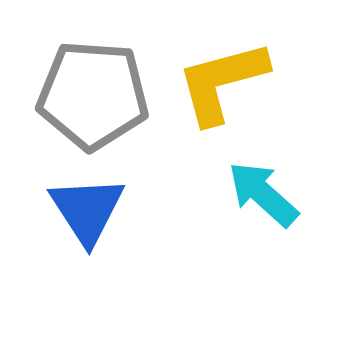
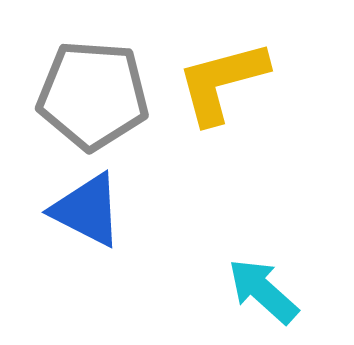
cyan arrow: moved 97 px down
blue triangle: rotated 30 degrees counterclockwise
